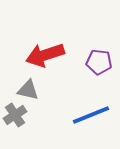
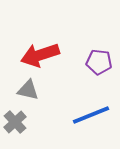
red arrow: moved 5 px left
gray cross: moved 7 px down; rotated 10 degrees counterclockwise
